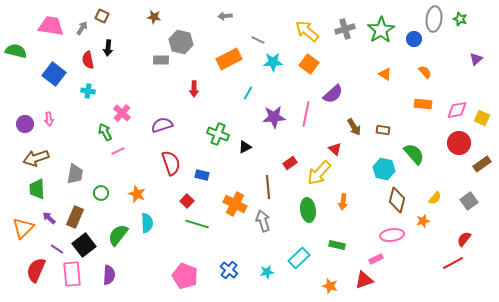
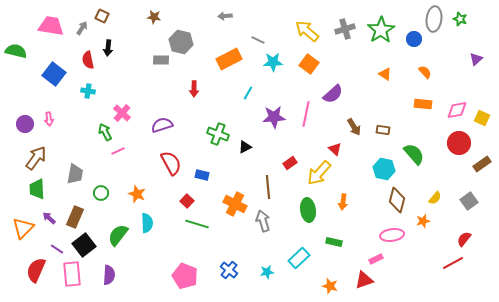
brown arrow at (36, 158): rotated 145 degrees clockwise
red semicircle at (171, 163): rotated 10 degrees counterclockwise
green rectangle at (337, 245): moved 3 px left, 3 px up
